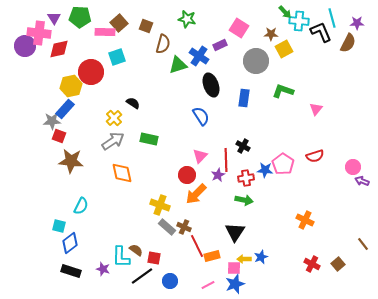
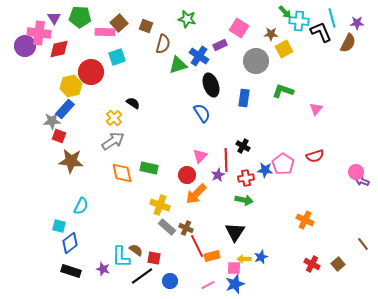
blue semicircle at (201, 116): moved 1 px right, 3 px up
green rectangle at (149, 139): moved 29 px down
pink circle at (353, 167): moved 3 px right, 5 px down
brown cross at (184, 227): moved 2 px right, 1 px down
